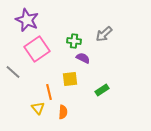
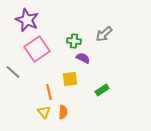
yellow triangle: moved 6 px right, 4 px down
